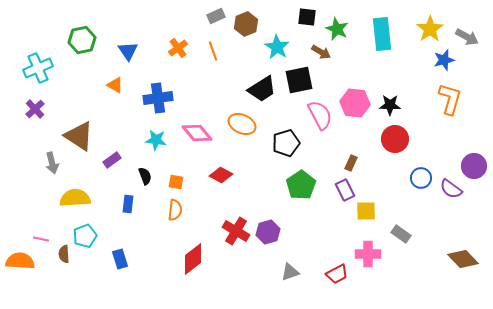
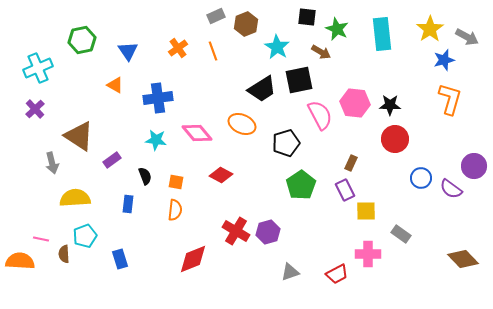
red diamond at (193, 259): rotated 16 degrees clockwise
